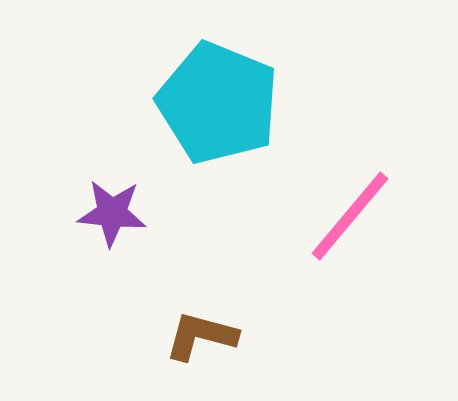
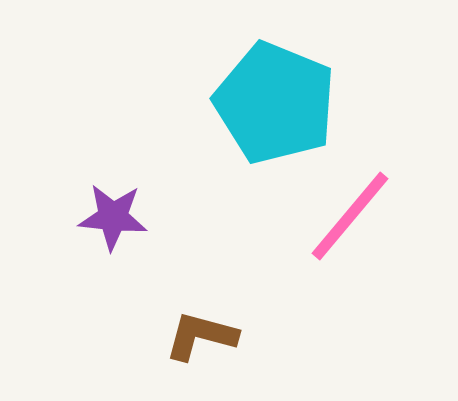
cyan pentagon: moved 57 px right
purple star: moved 1 px right, 4 px down
